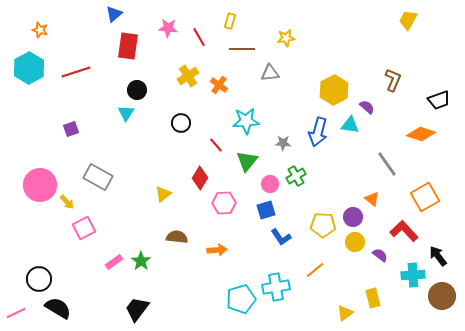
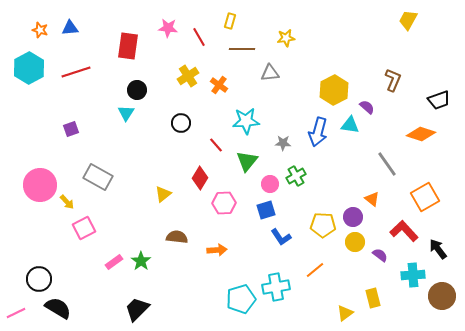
blue triangle at (114, 14): moved 44 px left, 14 px down; rotated 36 degrees clockwise
black arrow at (438, 256): moved 7 px up
black trapezoid at (137, 309): rotated 8 degrees clockwise
